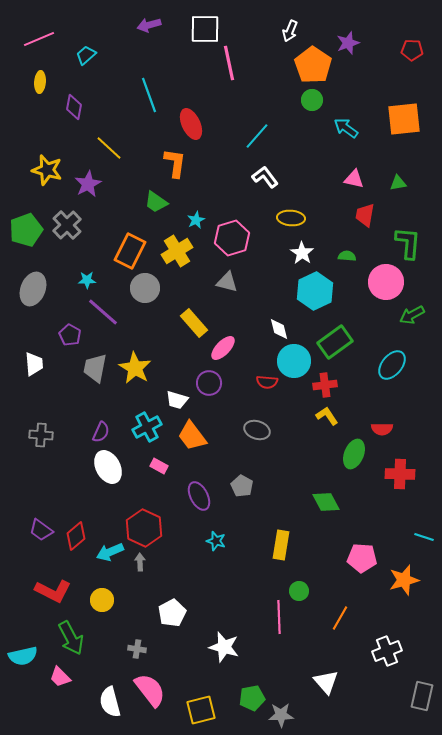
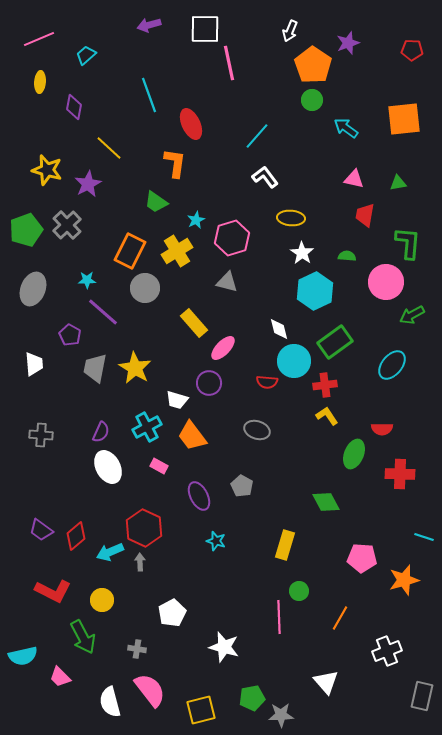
yellow rectangle at (281, 545): moved 4 px right; rotated 8 degrees clockwise
green arrow at (71, 638): moved 12 px right, 1 px up
